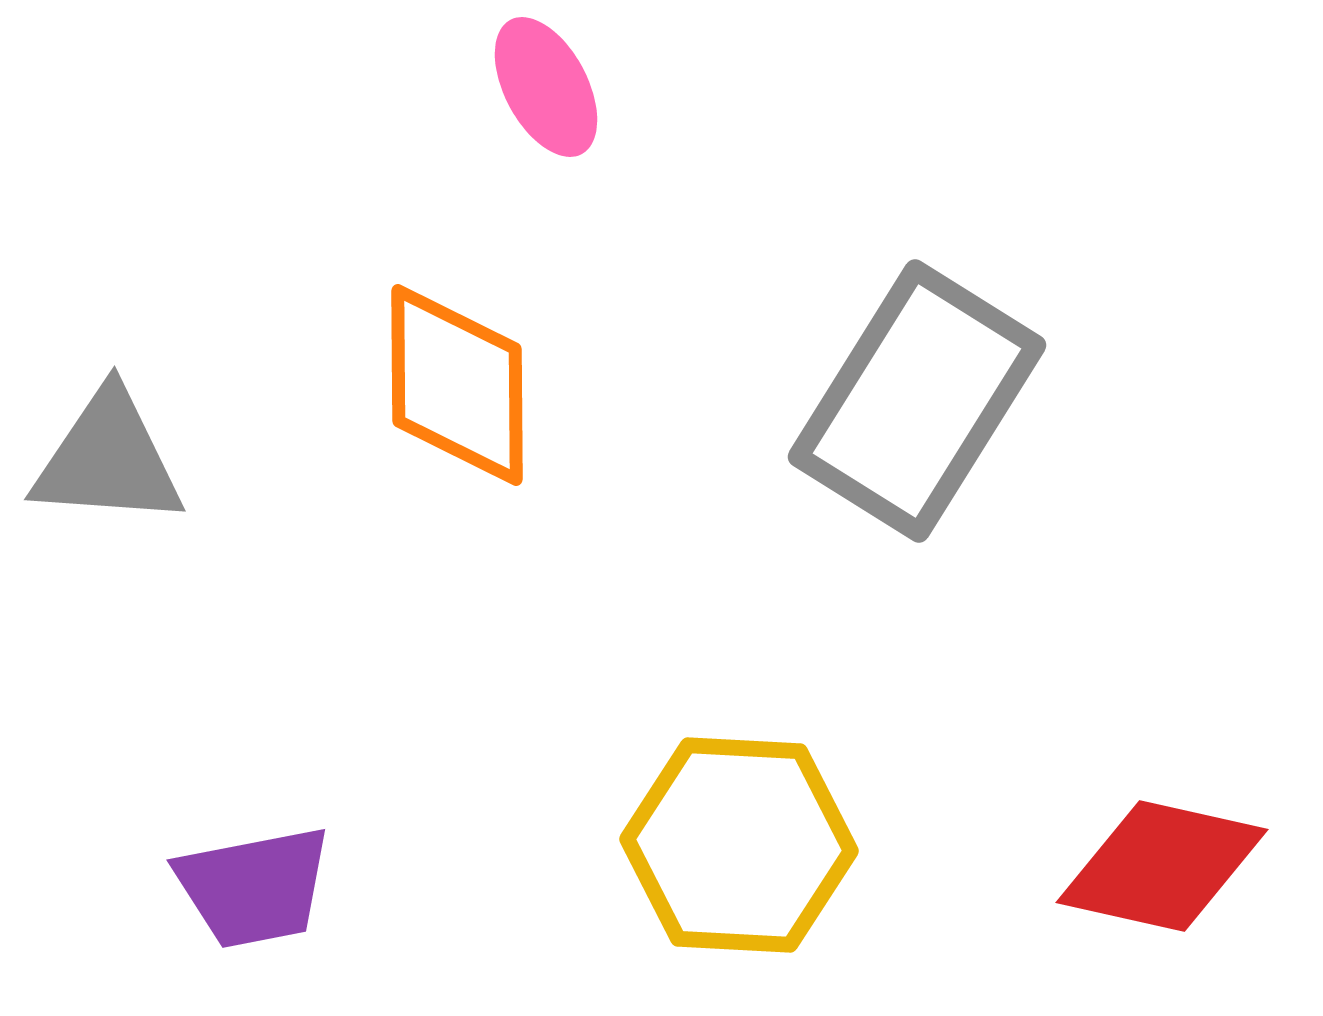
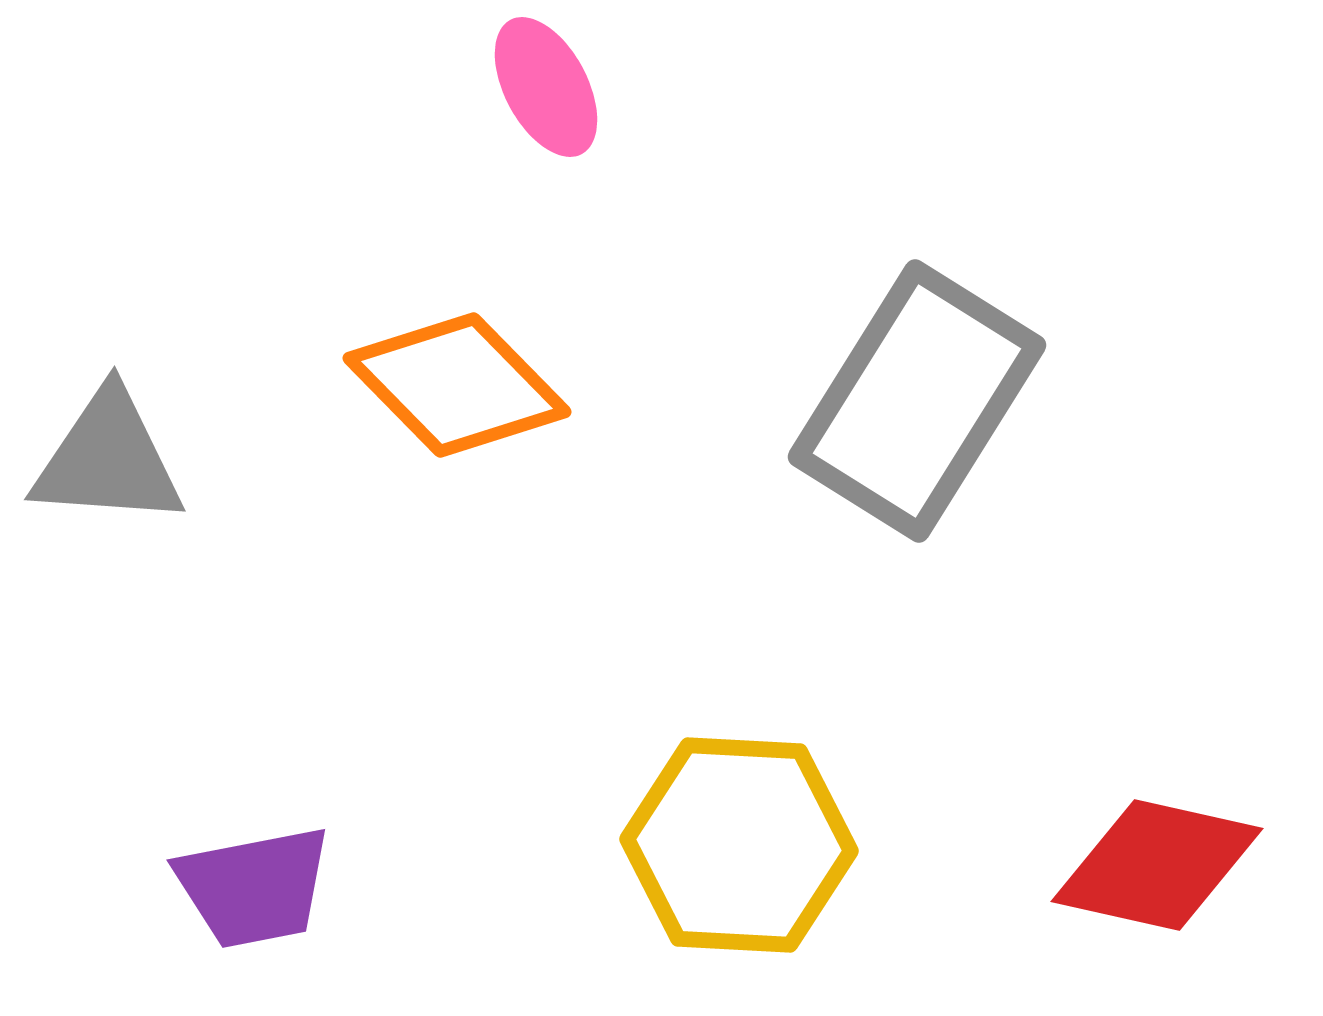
orange diamond: rotated 44 degrees counterclockwise
red diamond: moved 5 px left, 1 px up
